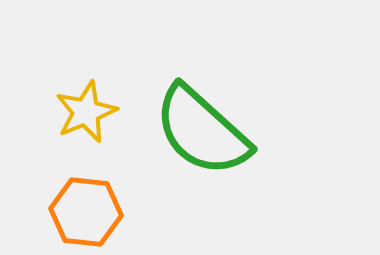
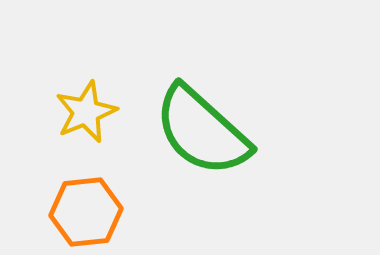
orange hexagon: rotated 12 degrees counterclockwise
